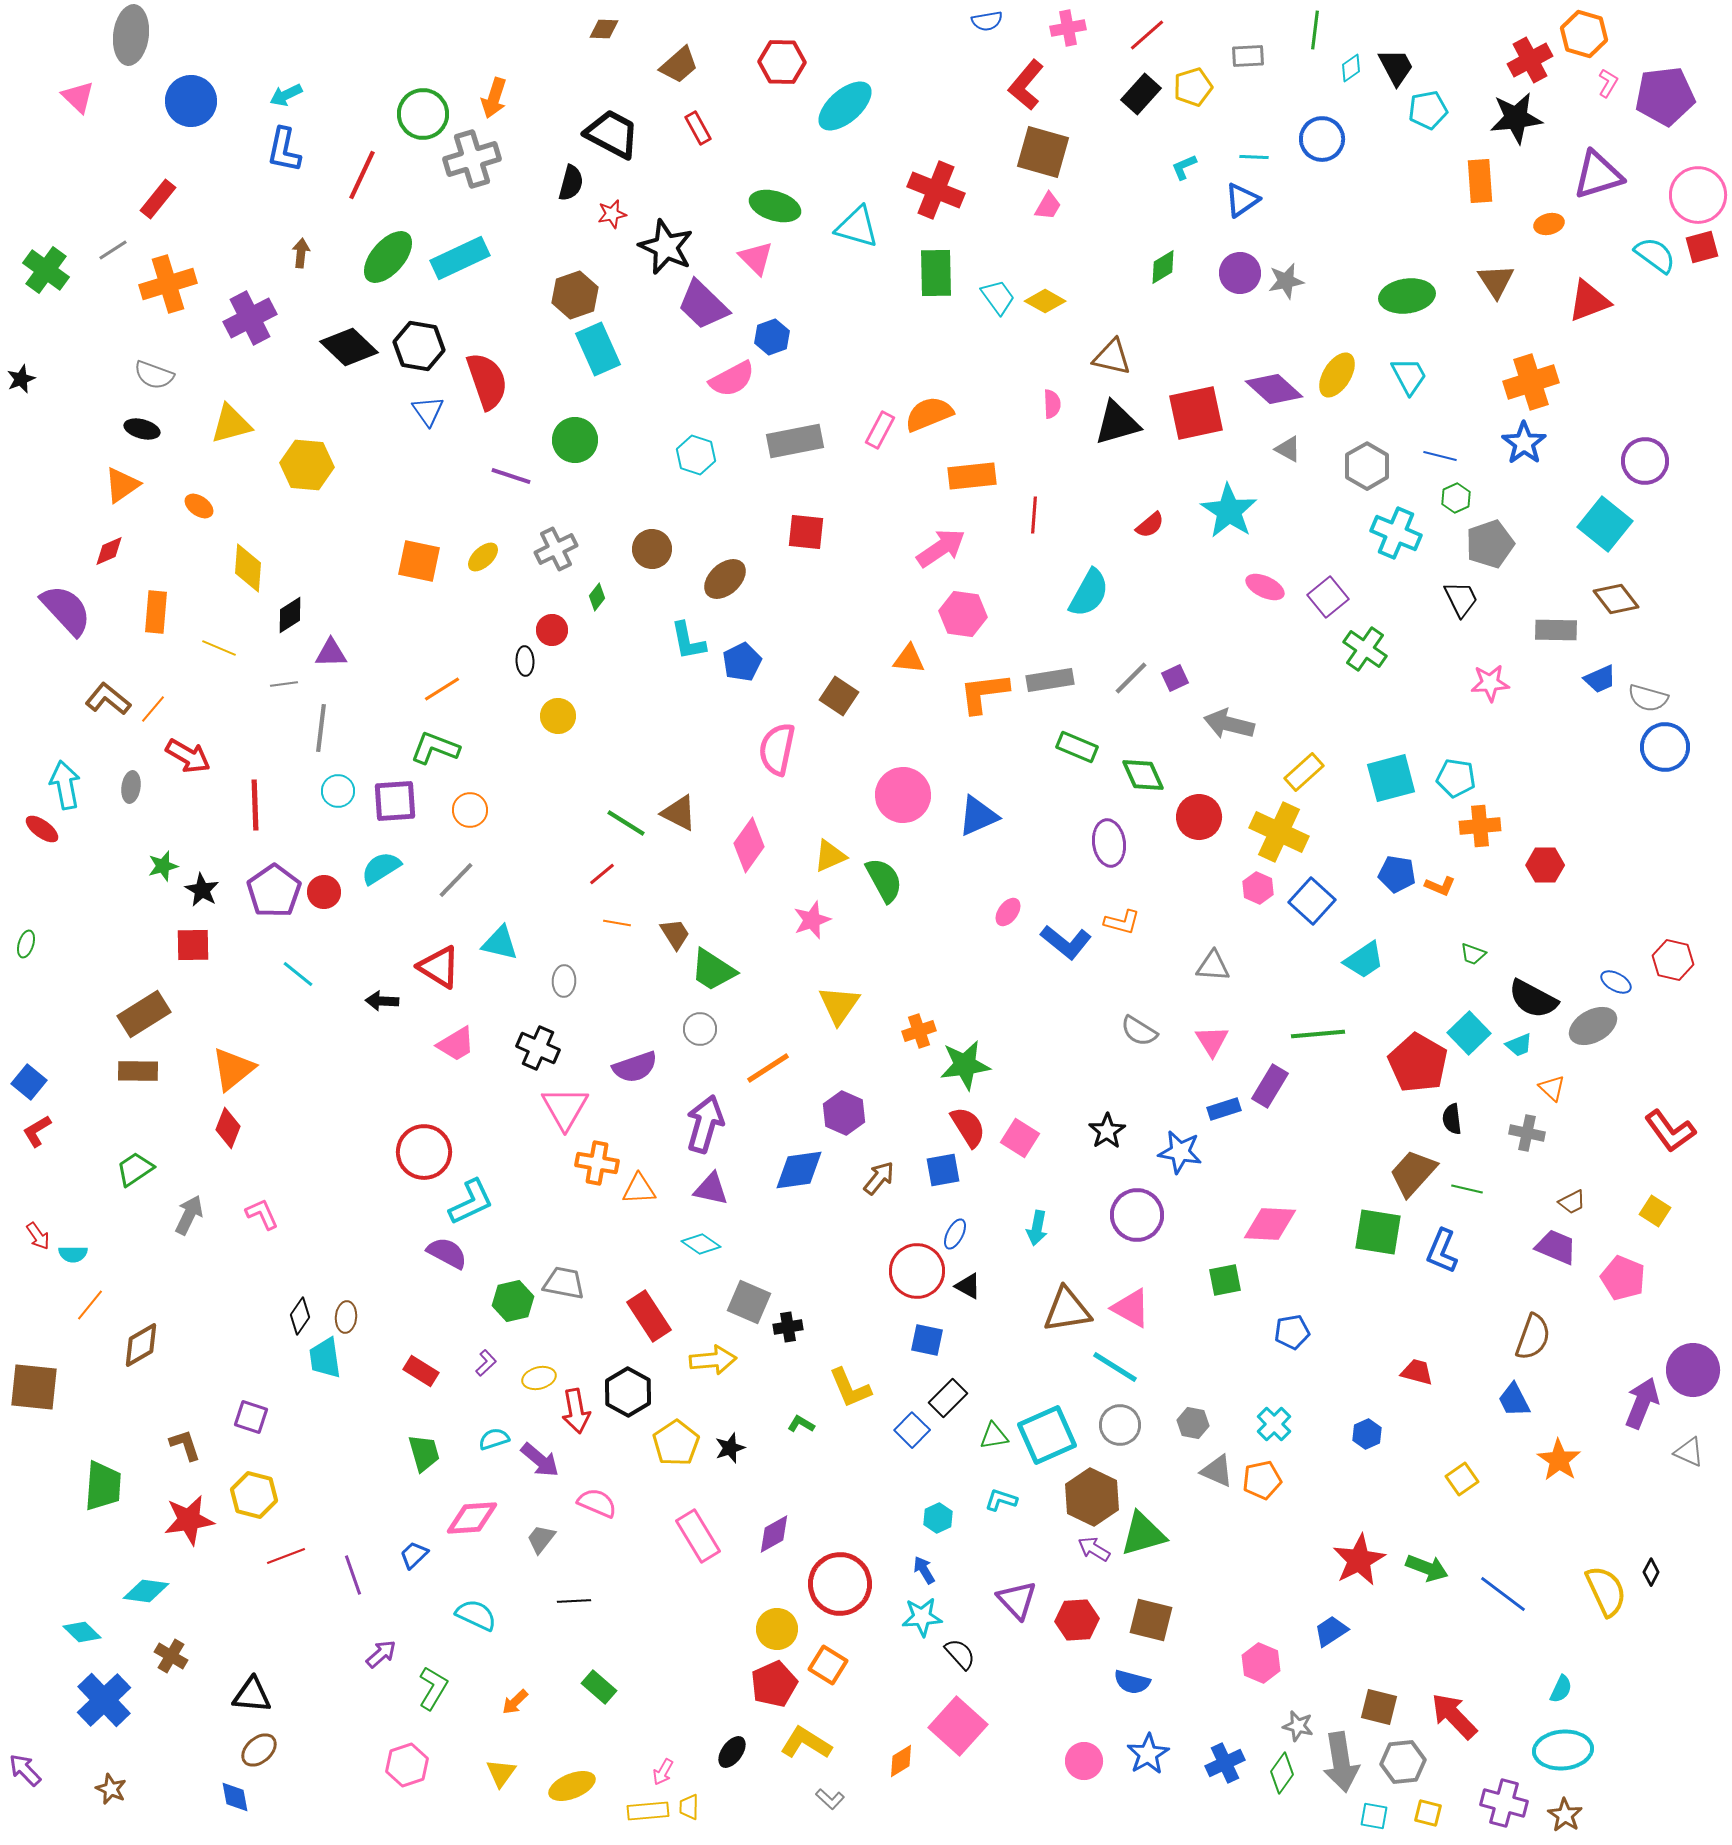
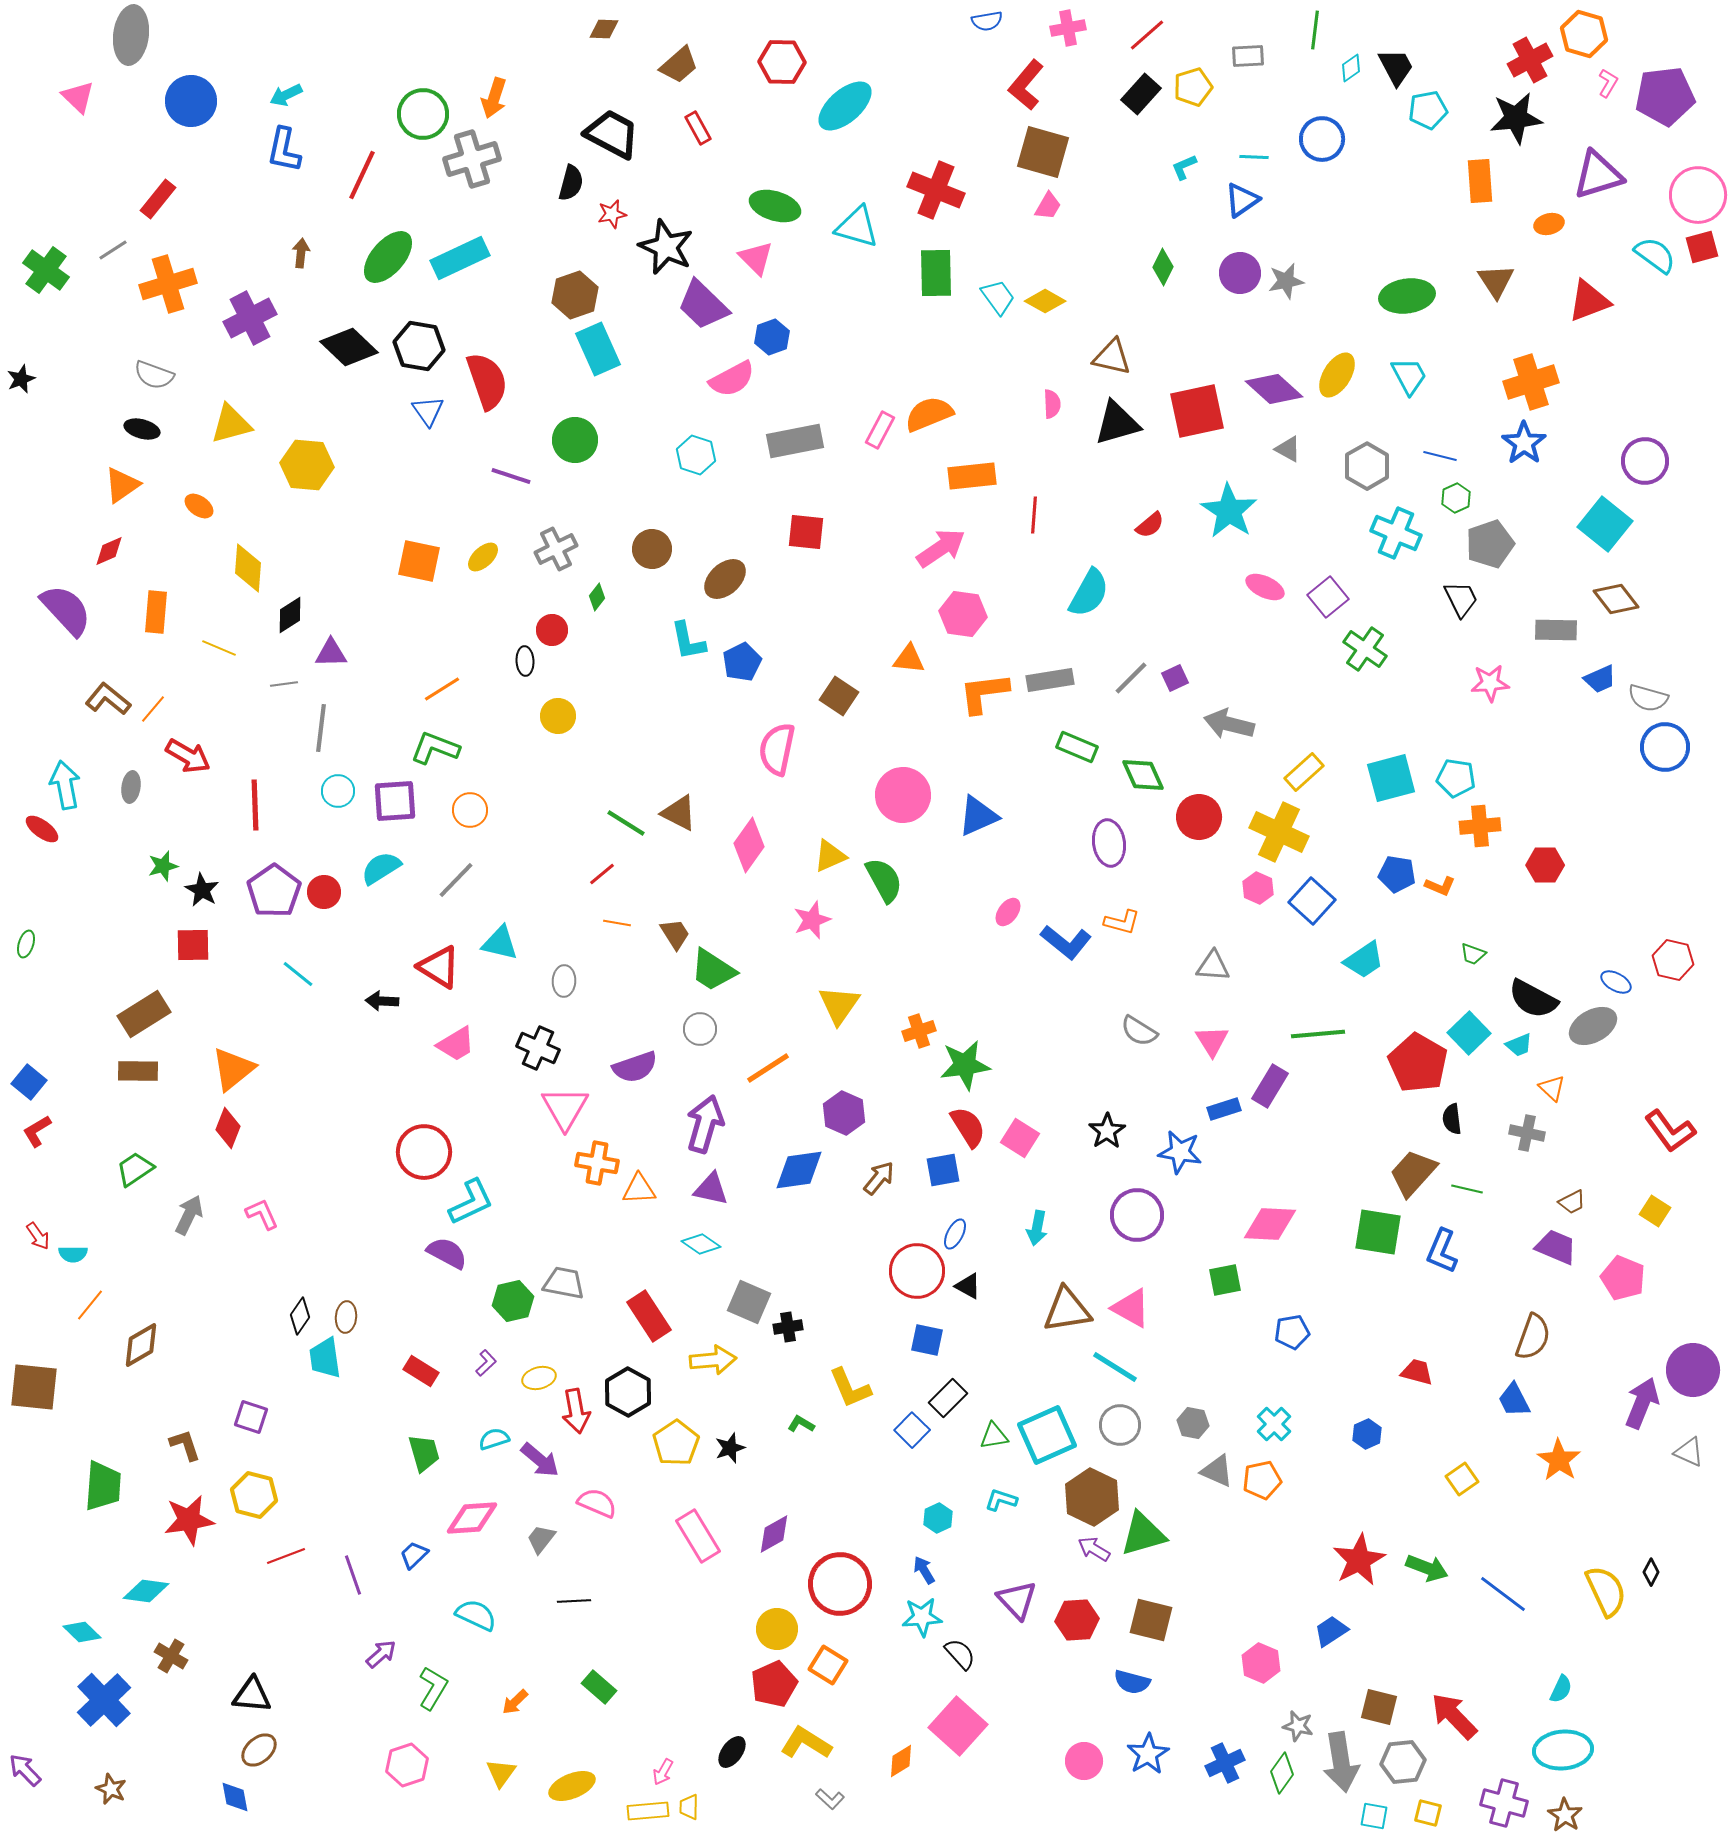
green diamond at (1163, 267): rotated 33 degrees counterclockwise
red square at (1196, 413): moved 1 px right, 2 px up
